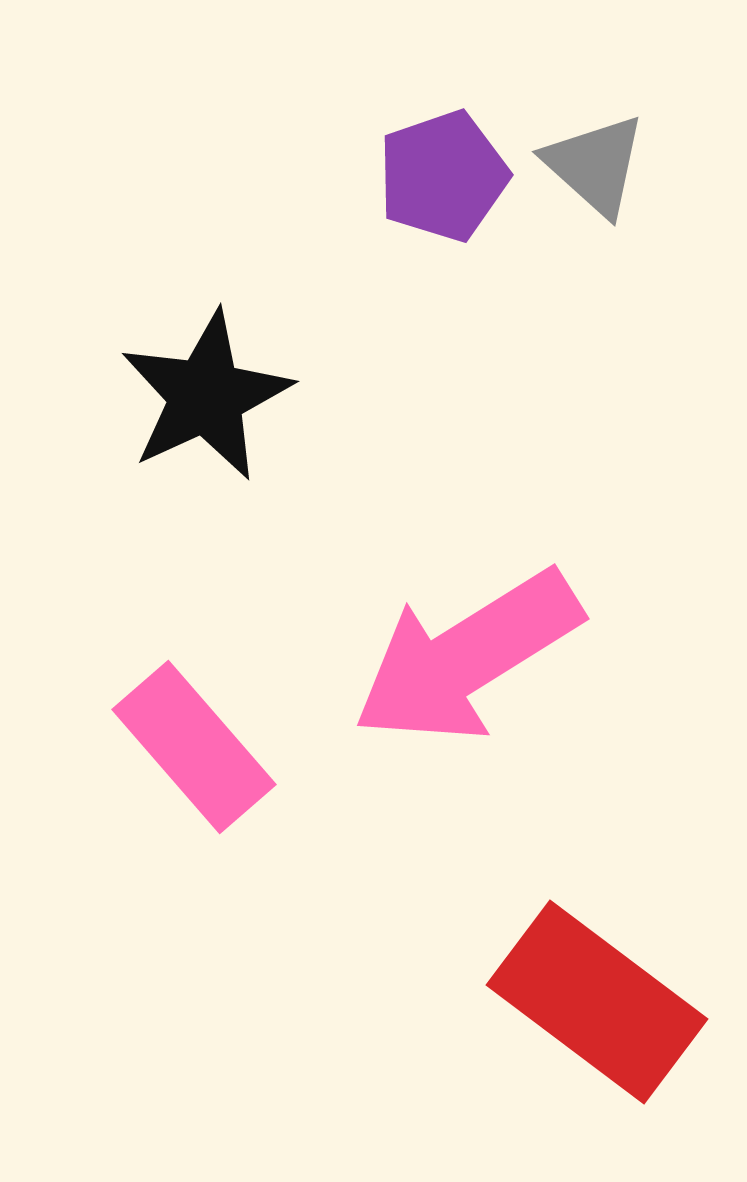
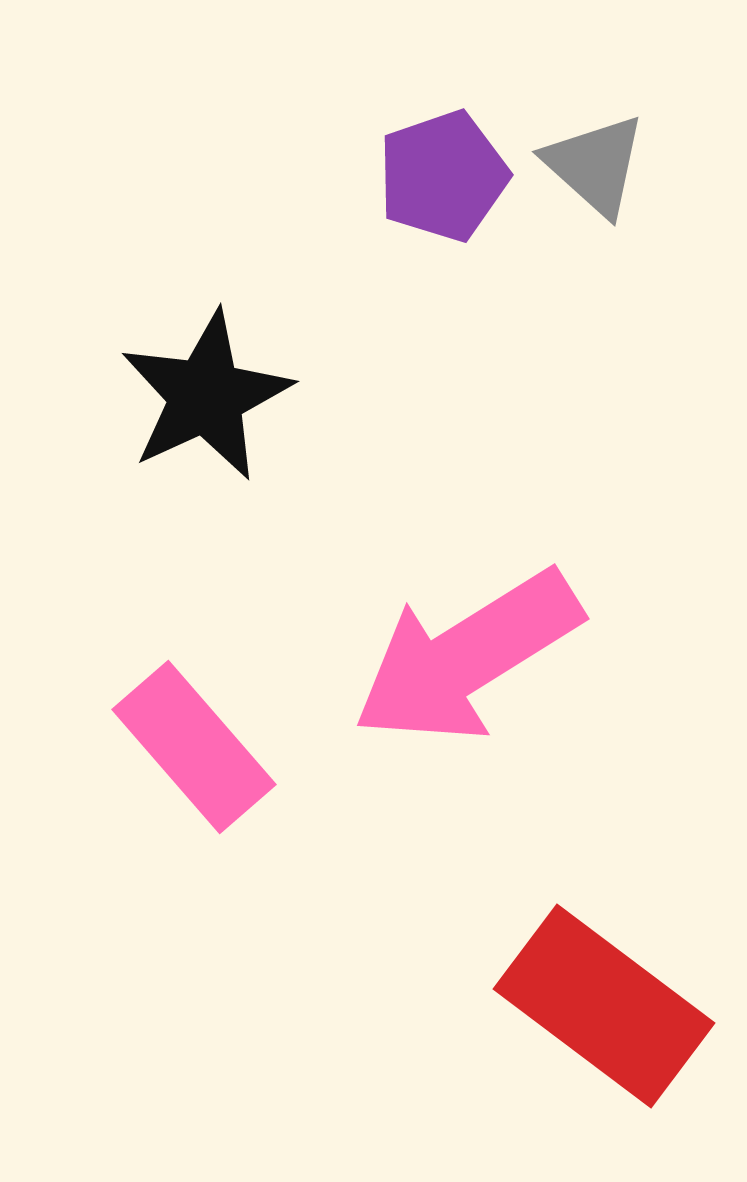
red rectangle: moved 7 px right, 4 px down
